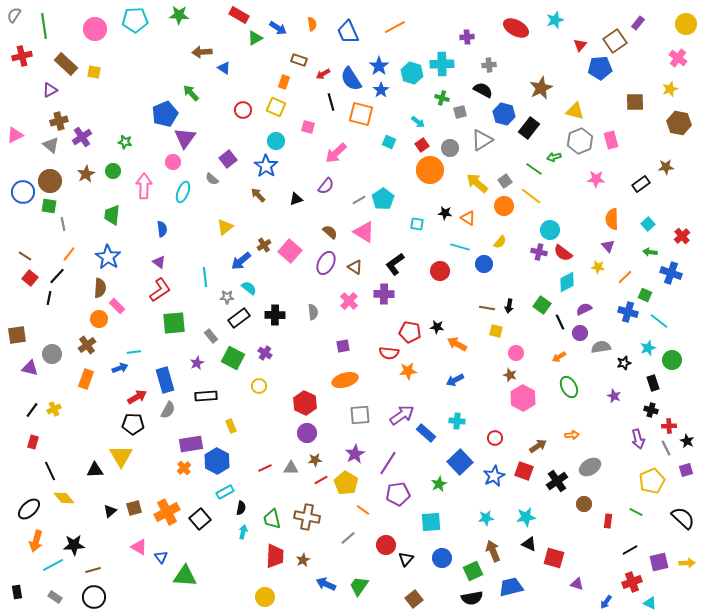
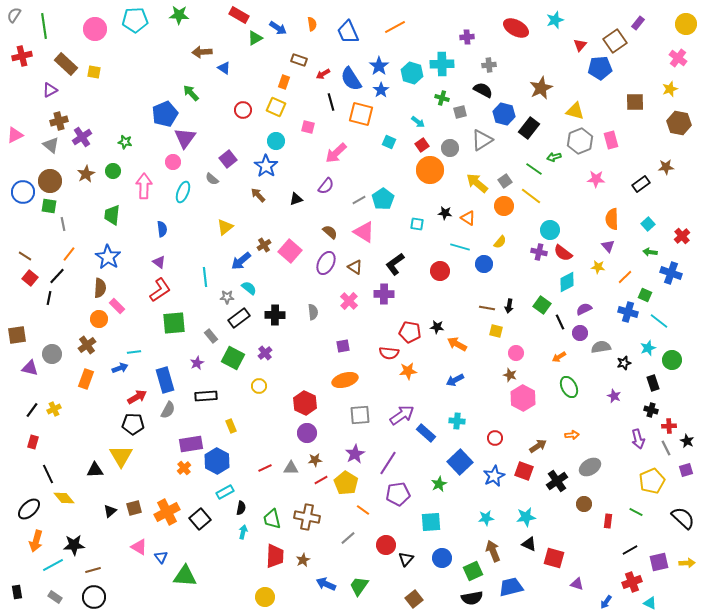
purple cross at (265, 353): rotated 16 degrees clockwise
black line at (50, 471): moved 2 px left, 3 px down
